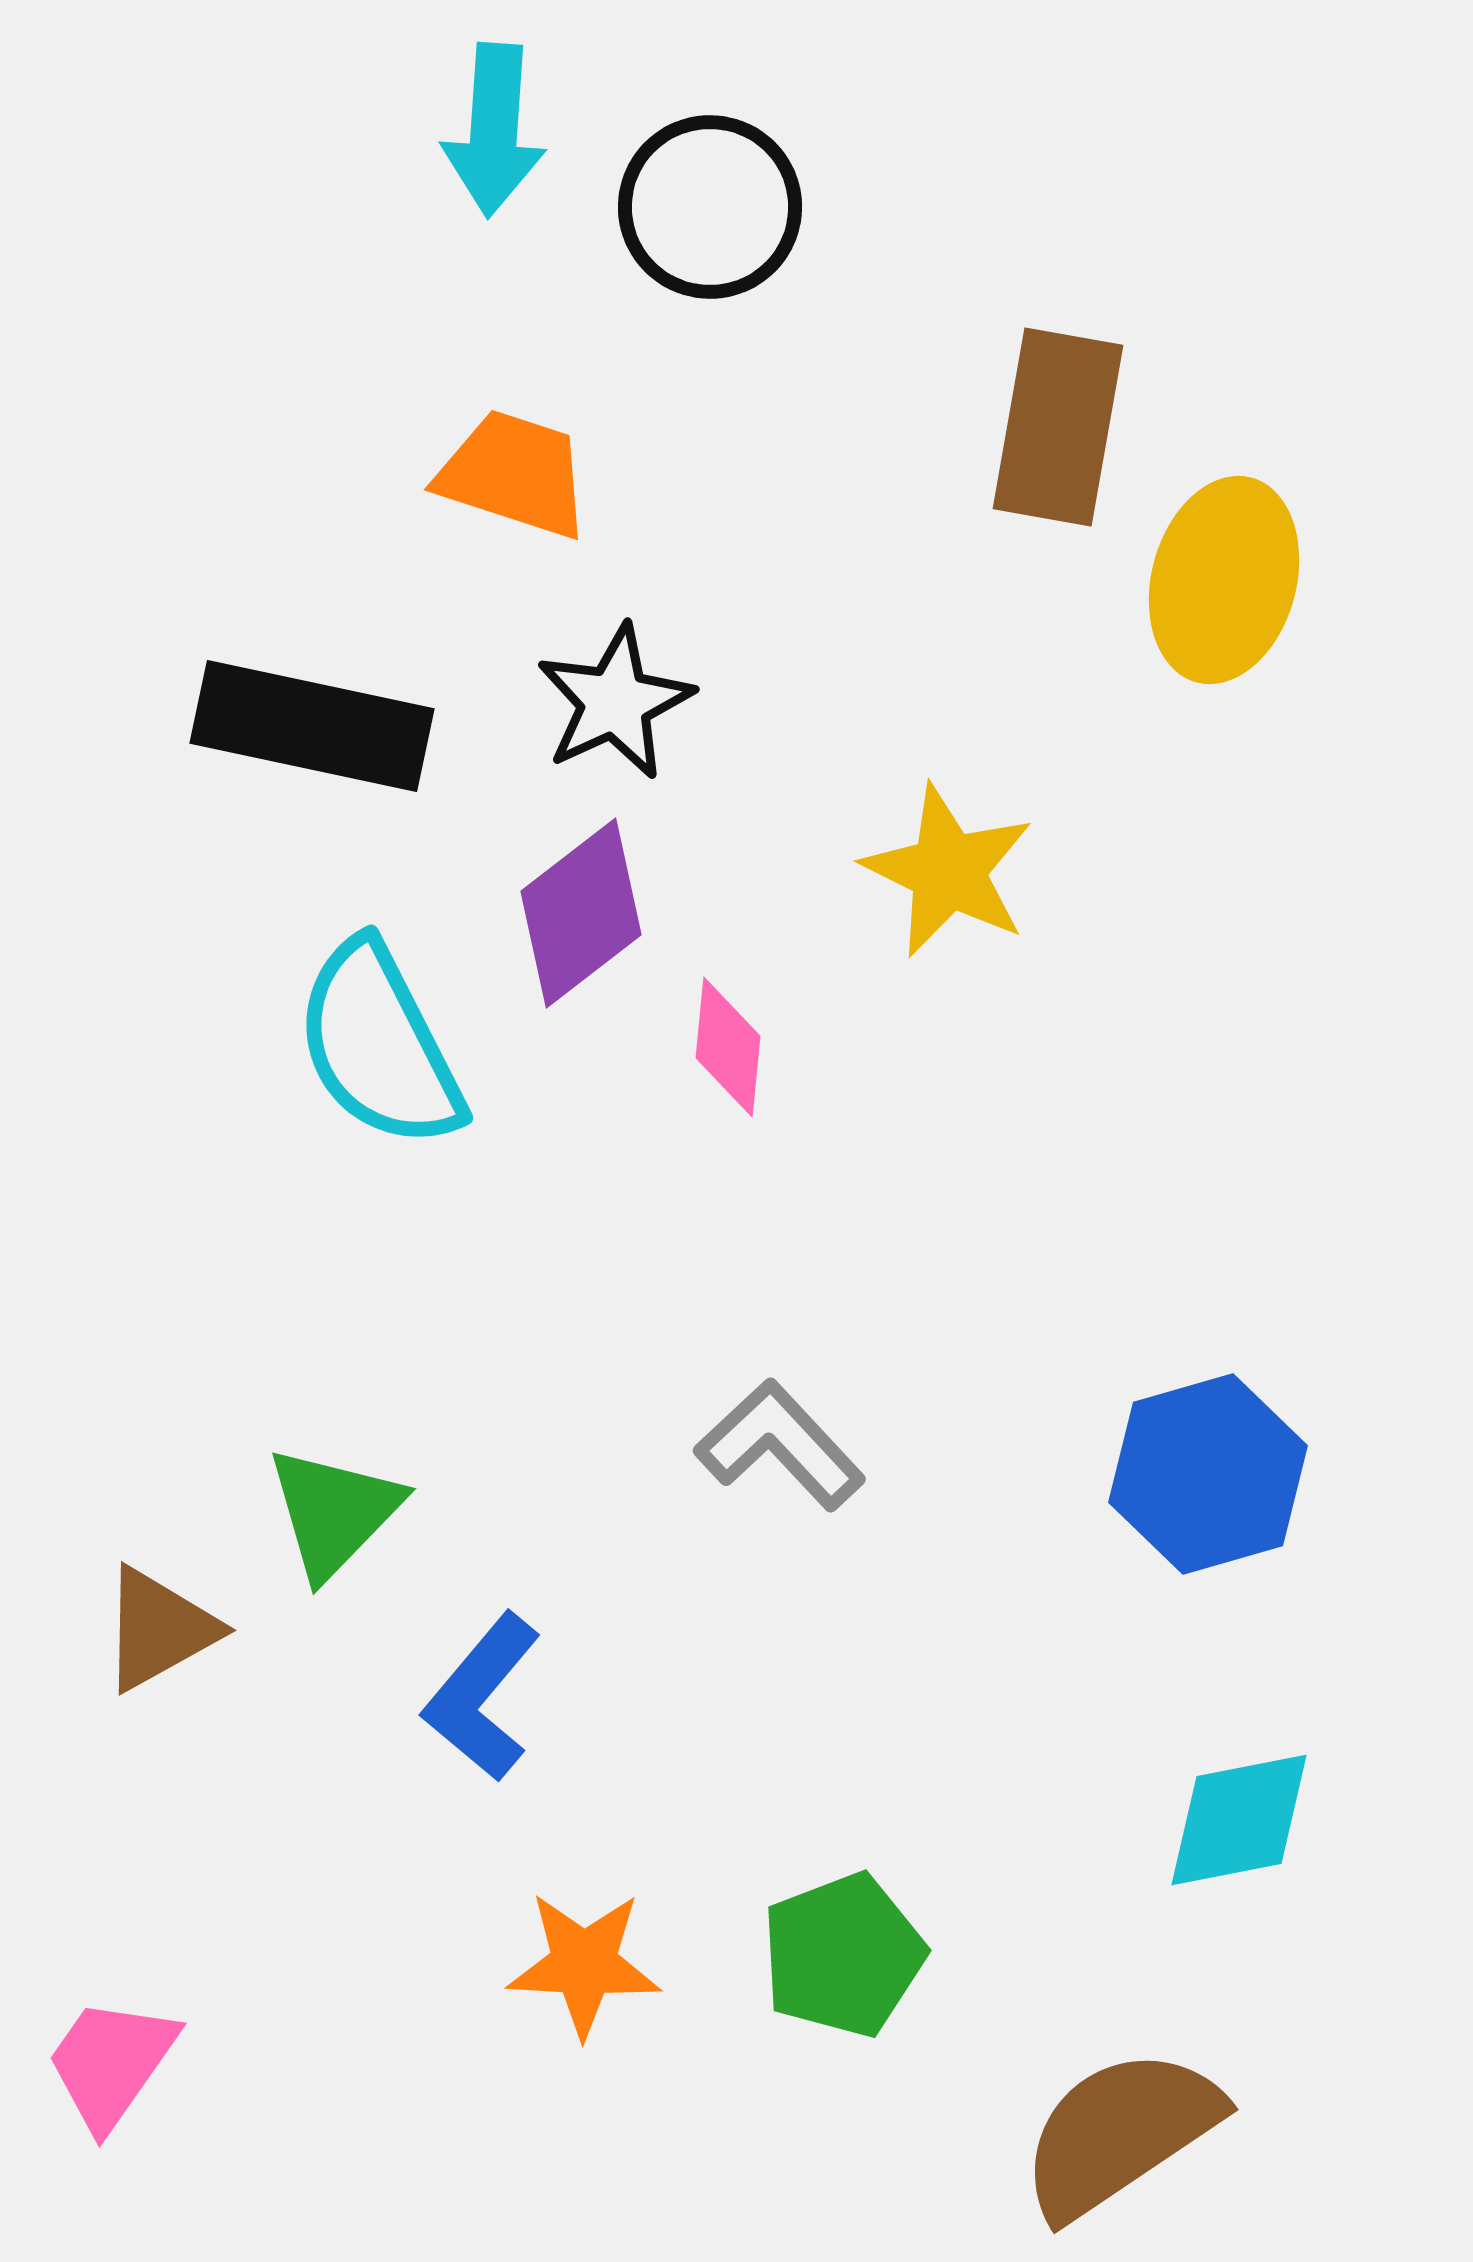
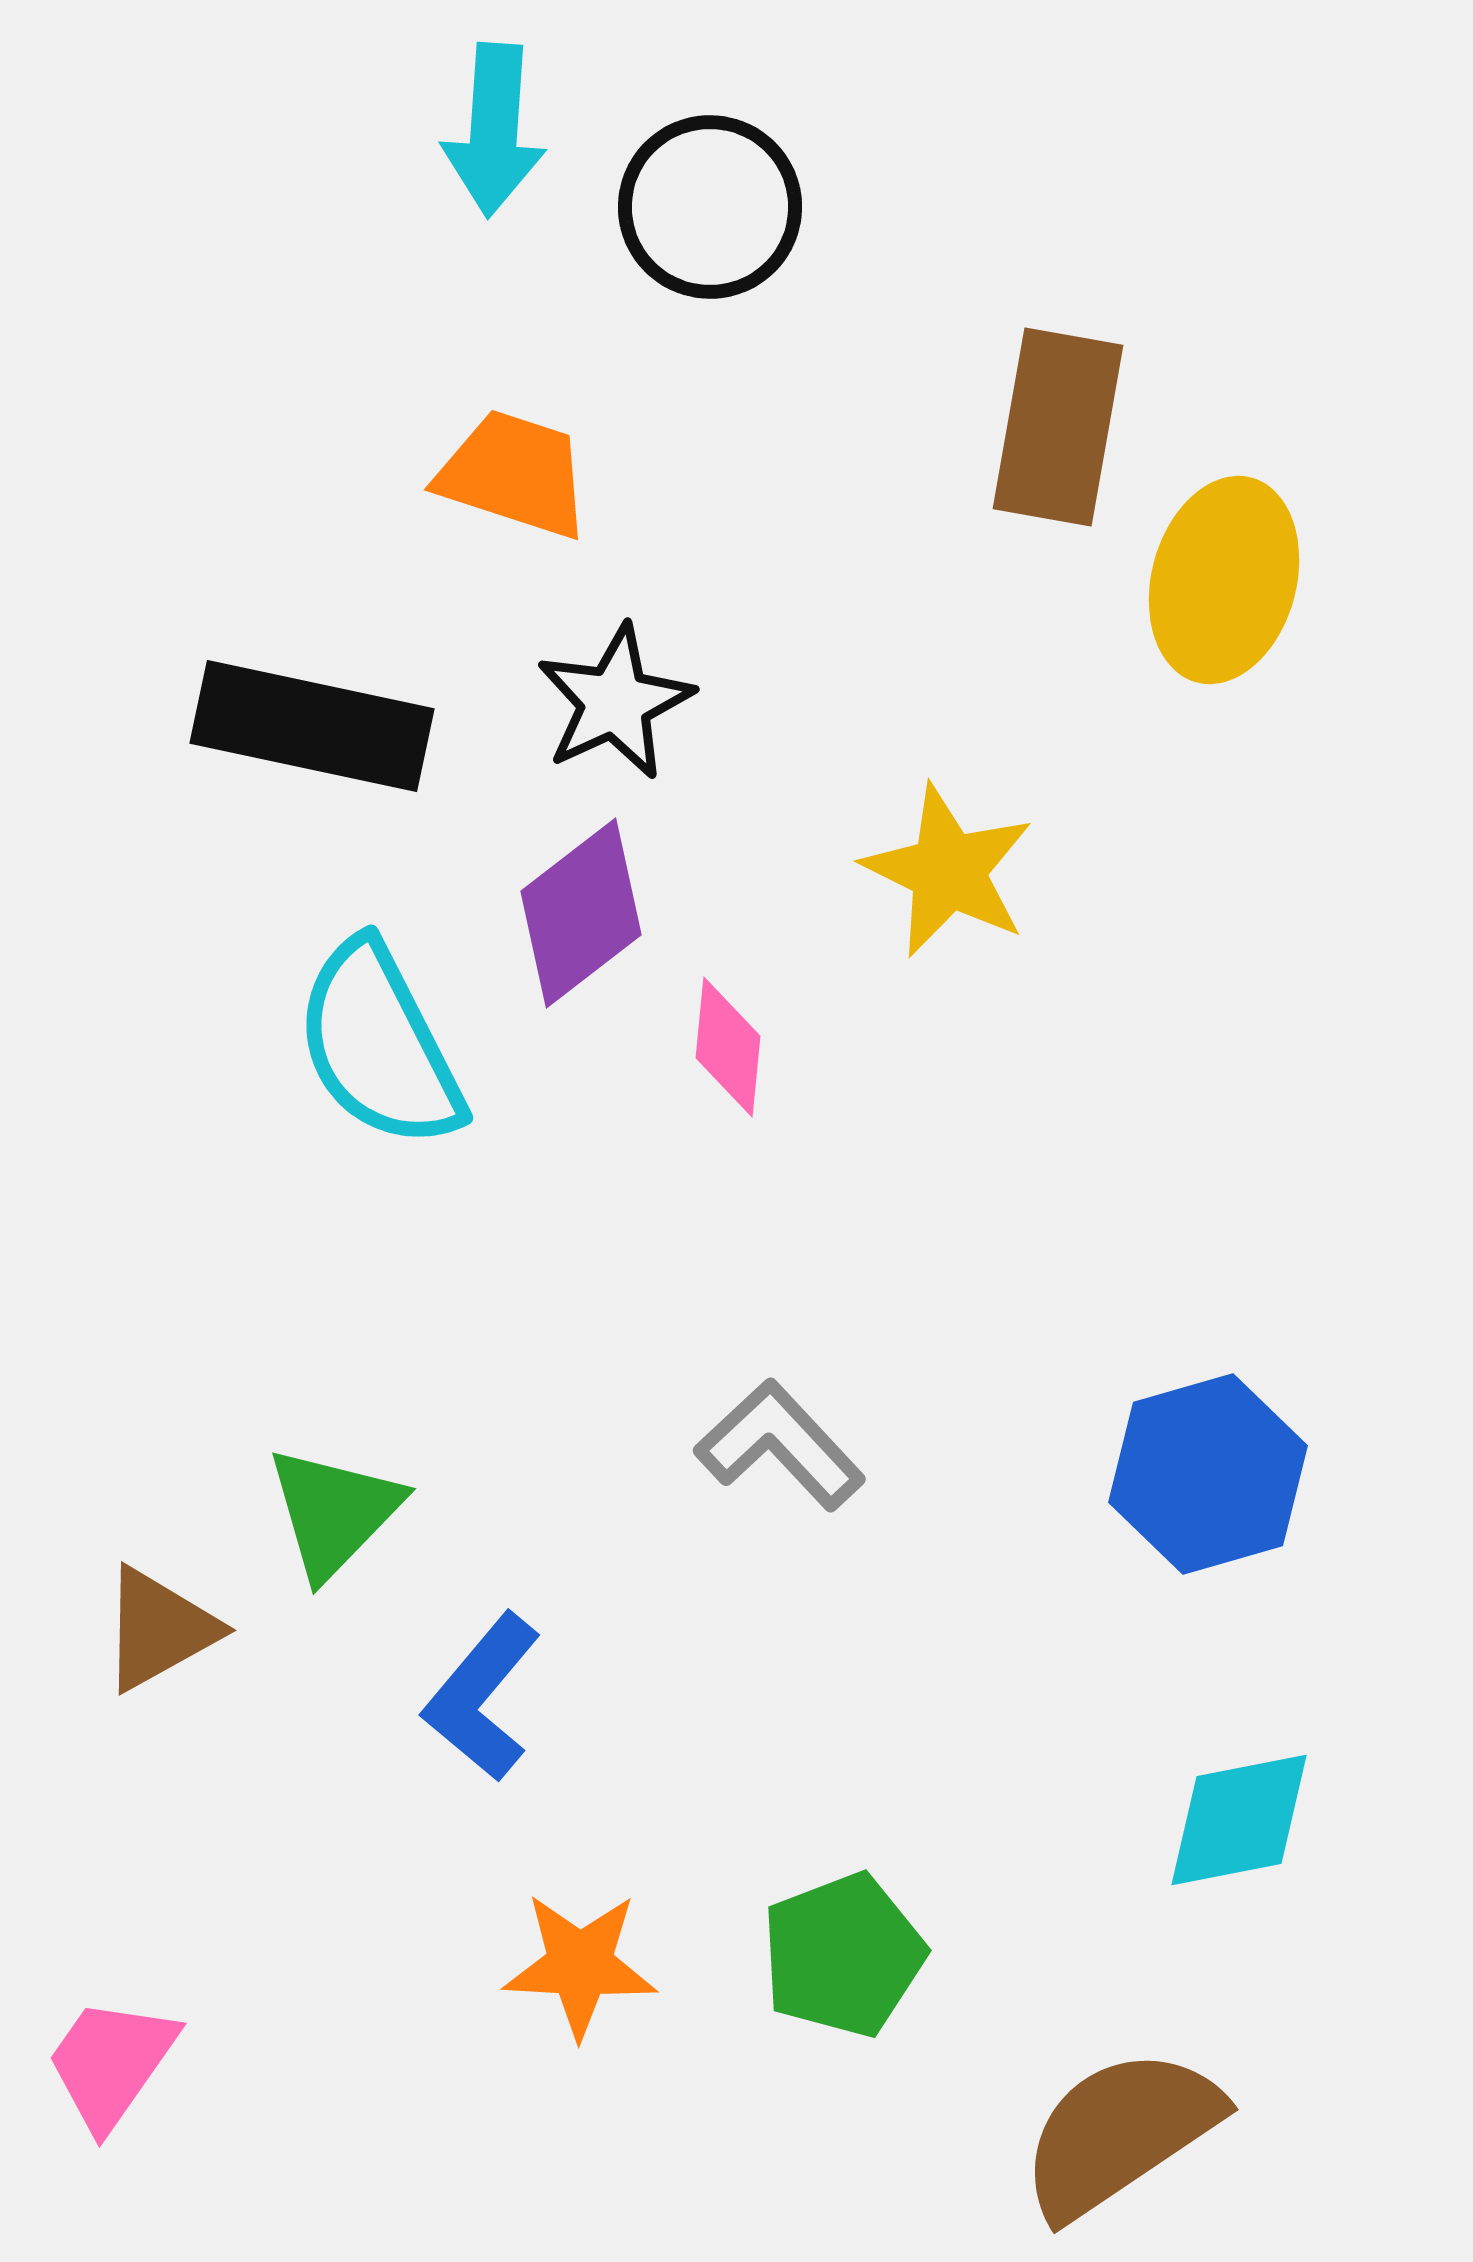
orange star: moved 4 px left, 1 px down
